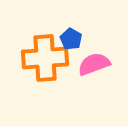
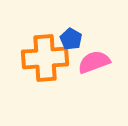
pink semicircle: moved 2 px up
